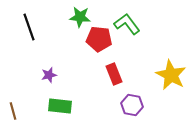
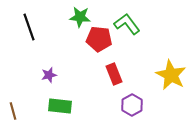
purple hexagon: rotated 20 degrees clockwise
